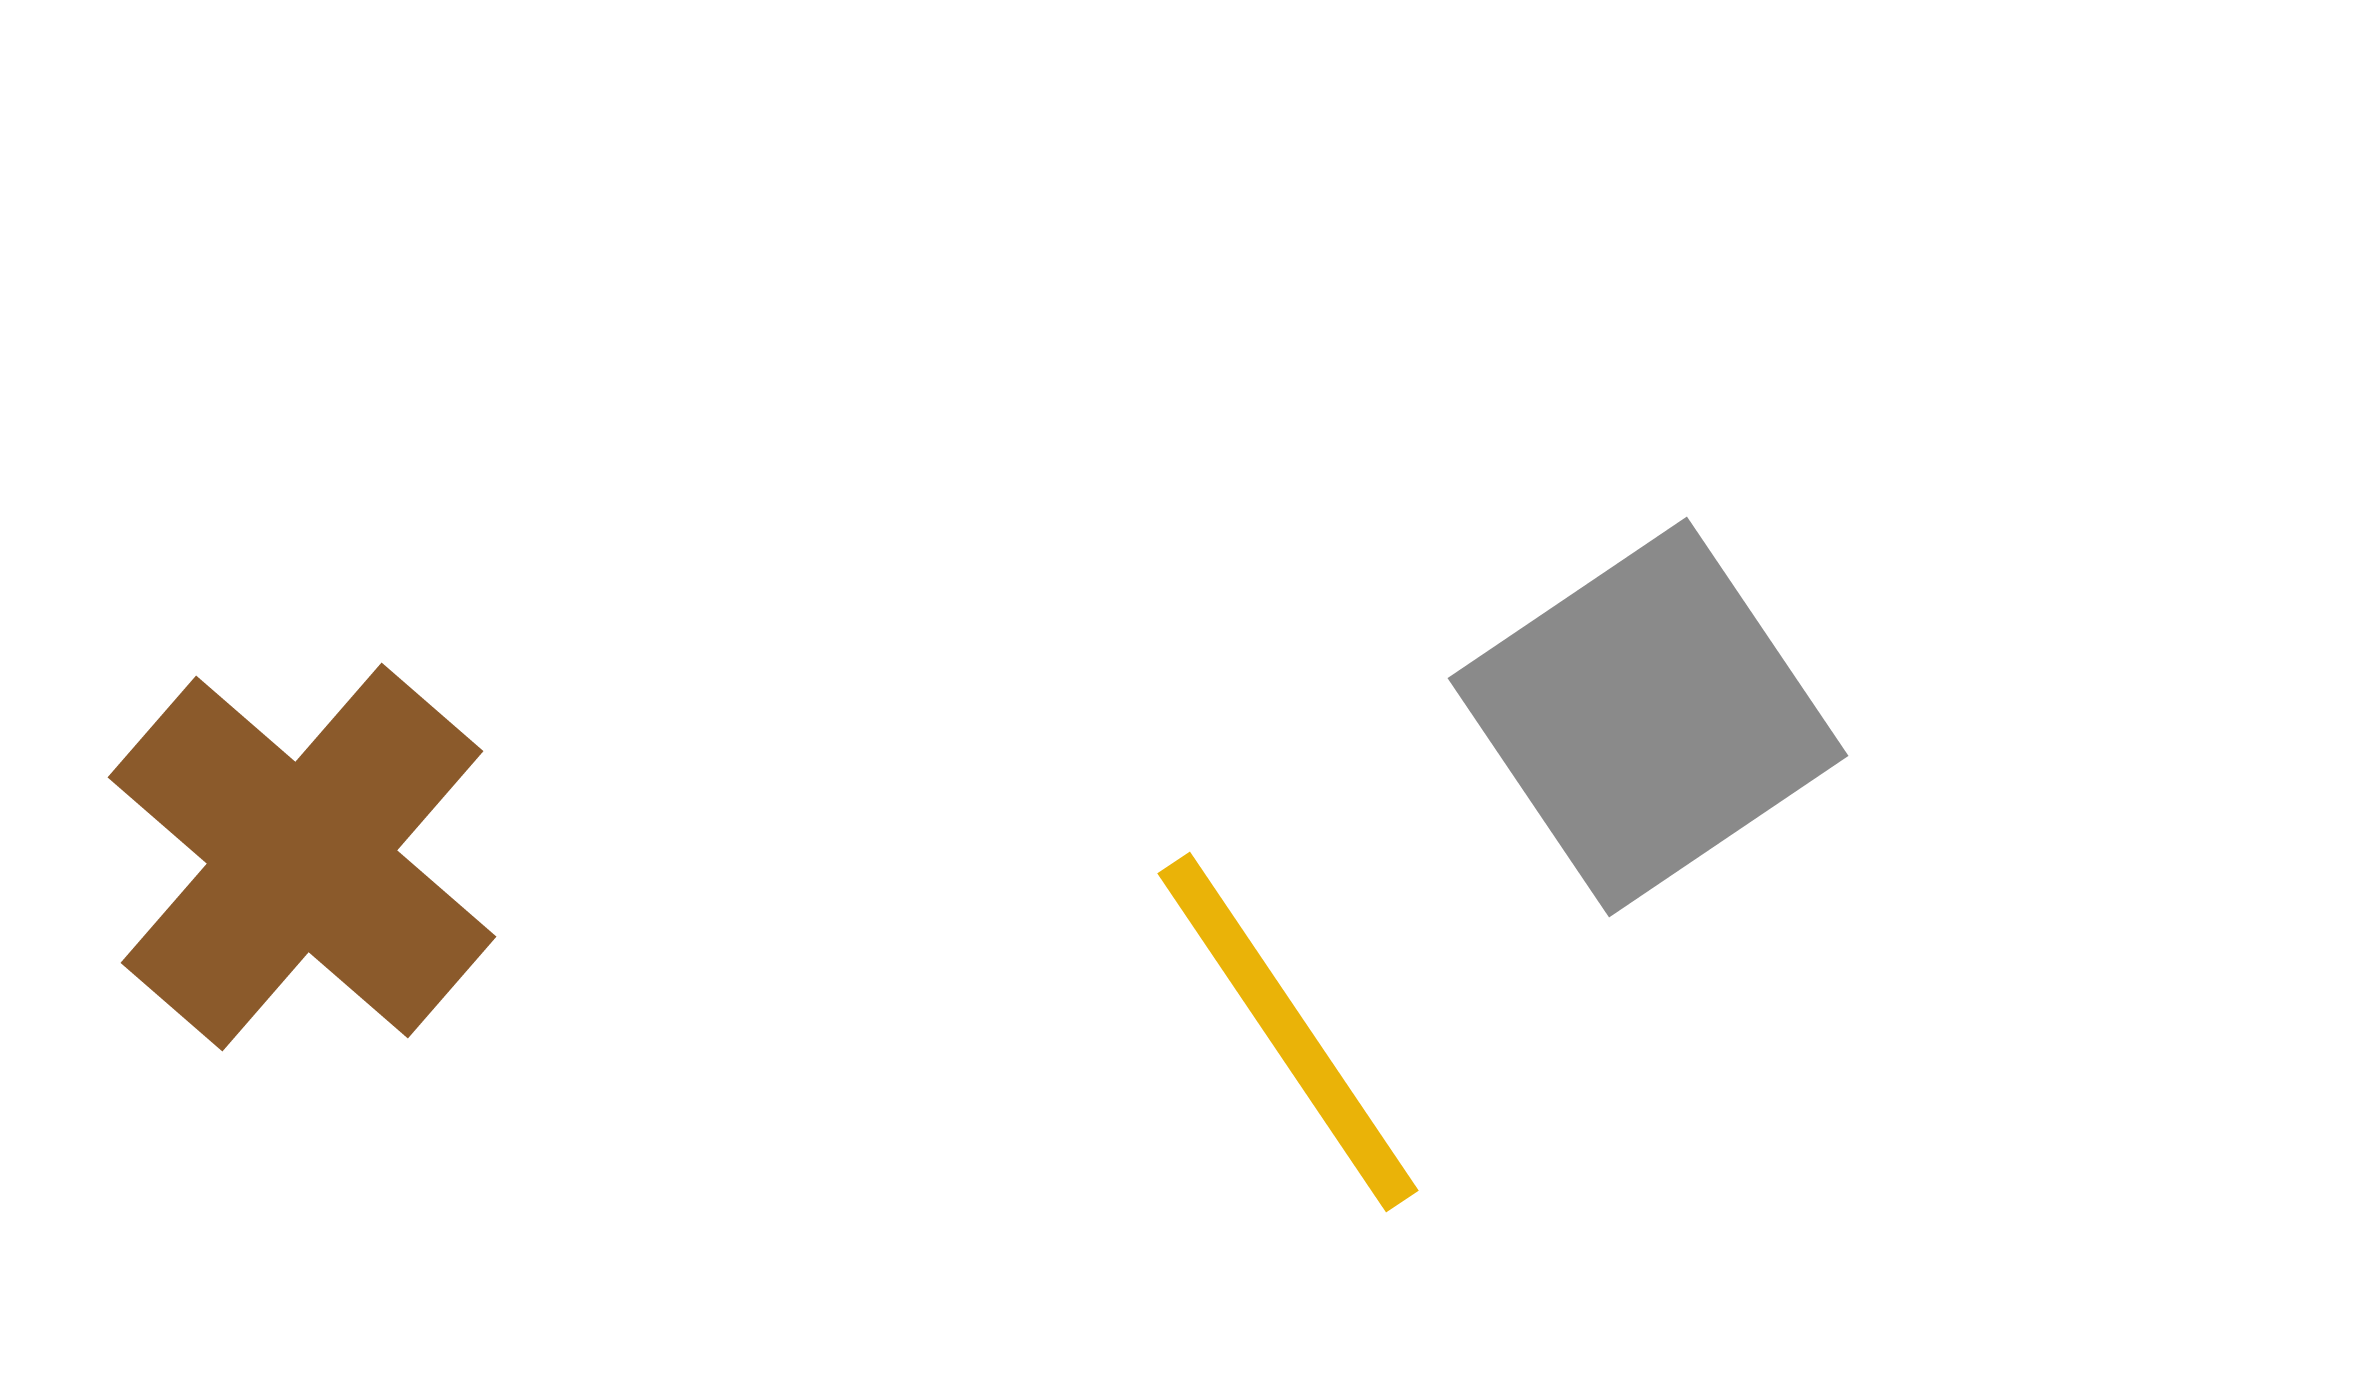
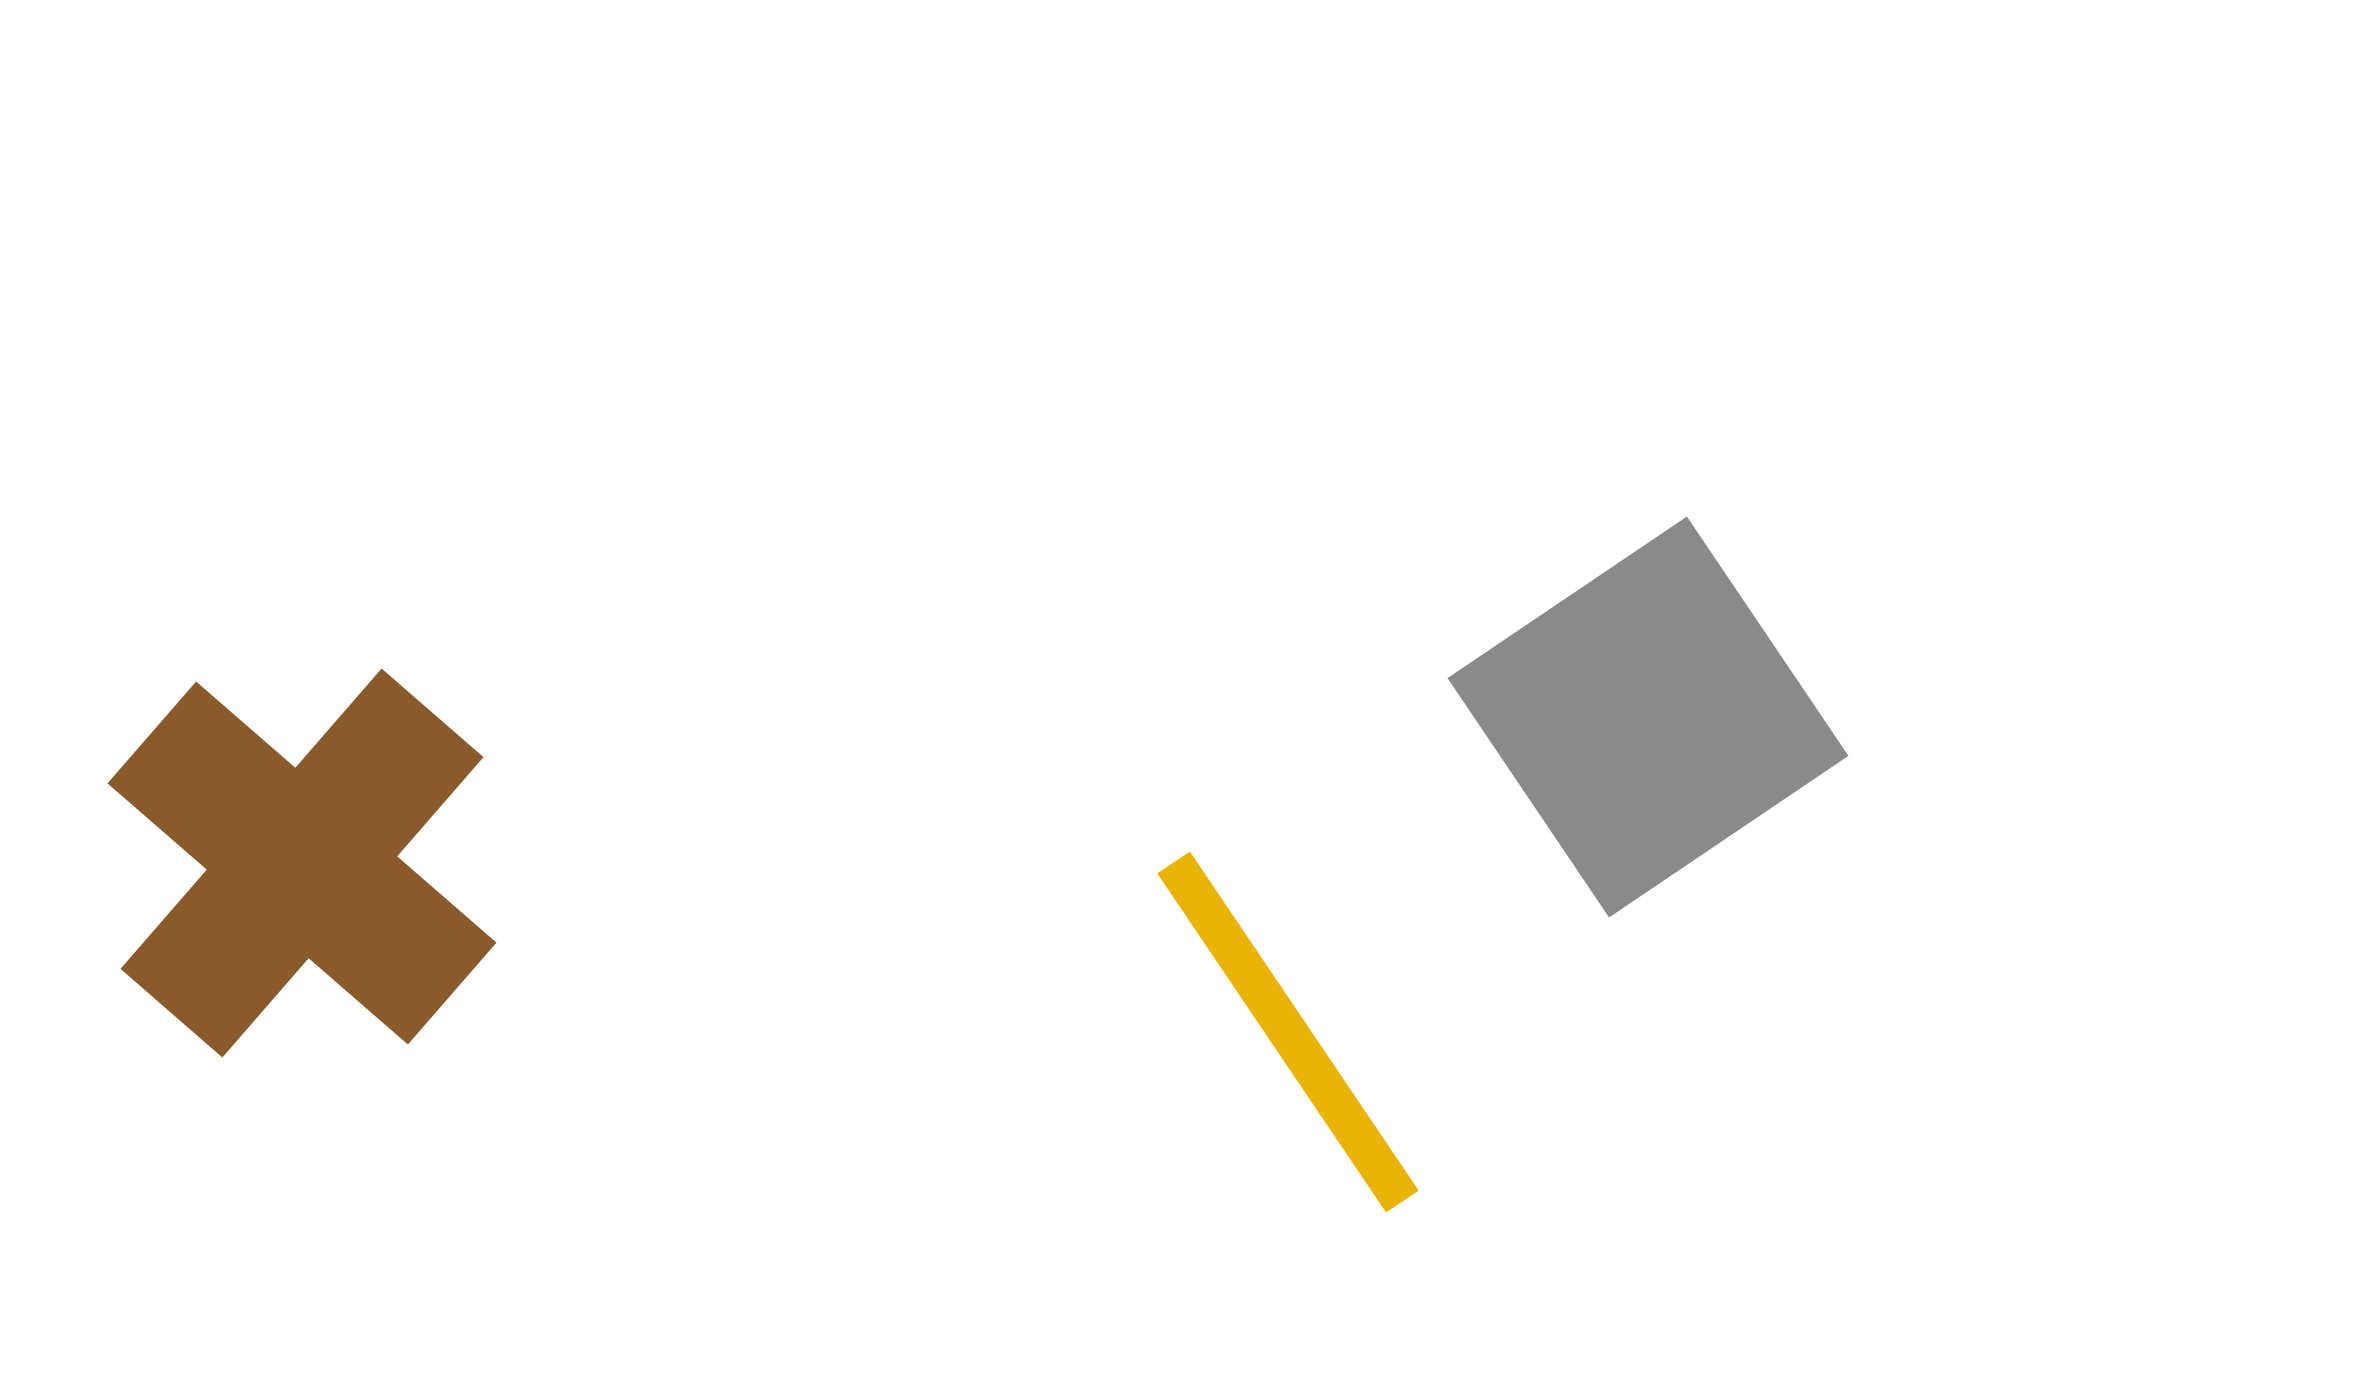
brown cross: moved 6 px down
